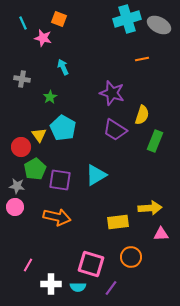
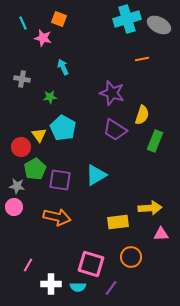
green star: rotated 24 degrees clockwise
pink circle: moved 1 px left
